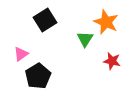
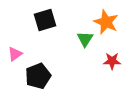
black square: rotated 15 degrees clockwise
pink triangle: moved 6 px left
red star: rotated 12 degrees counterclockwise
black pentagon: rotated 10 degrees clockwise
